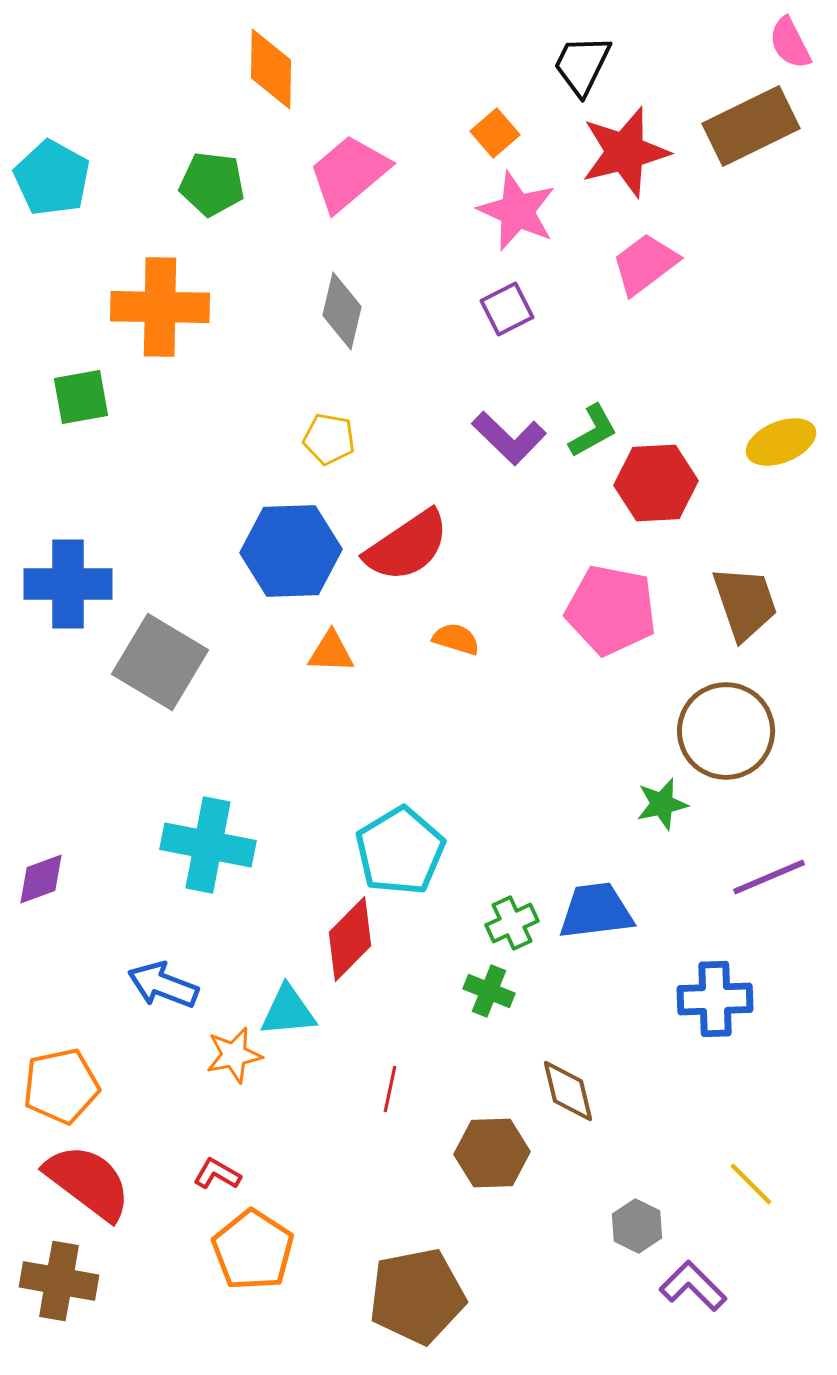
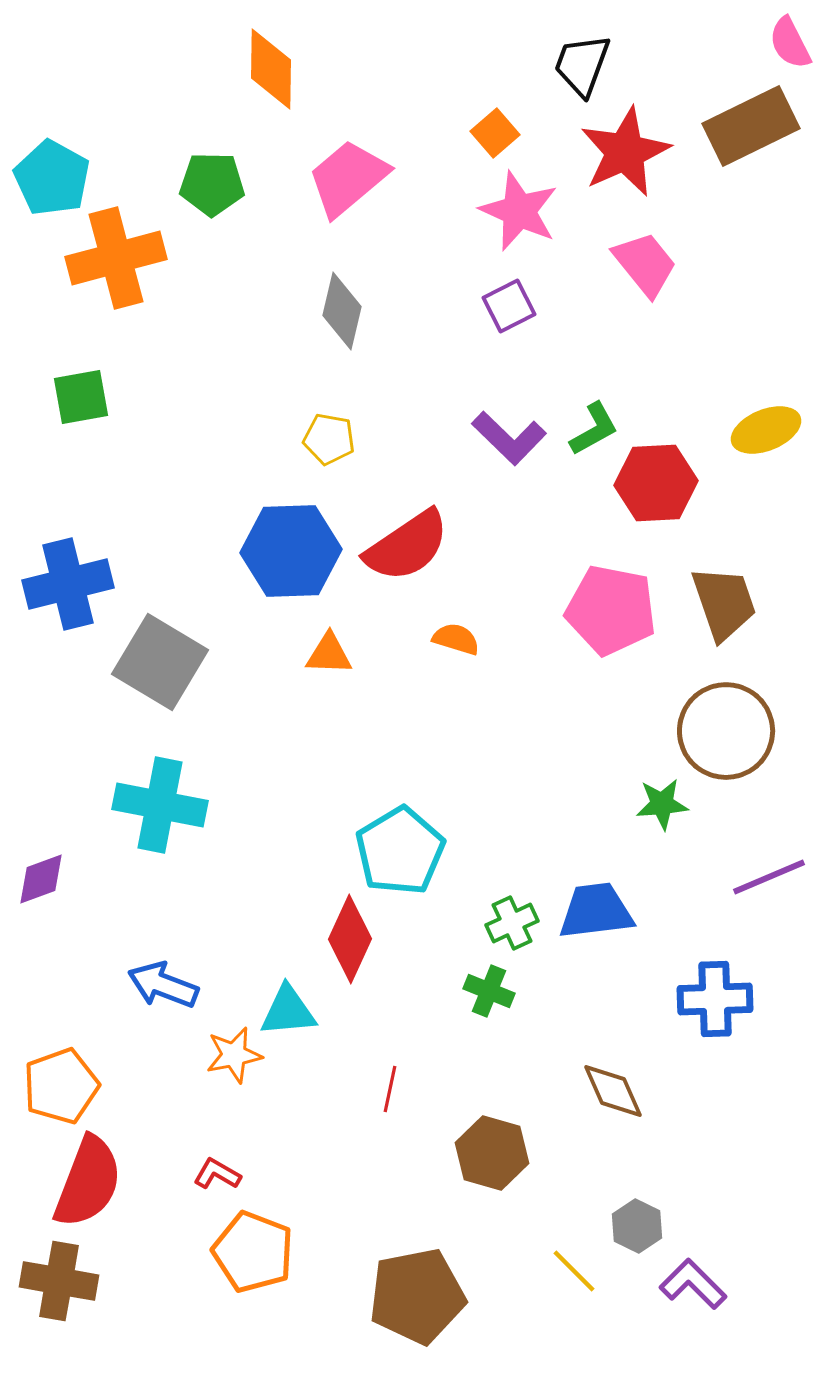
black trapezoid at (582, 65): rotated 6 degrees counterclockwise
red star at (625, 152): rotated 10 degrees counterclockwise
pink trapezoid at (349, 173): moved 1 px left, 5 px down
green pentagon at (212, 184): rotated 6 degrees counterclockwise
pink star at (517, 211): moved 2 px right
pink trapezoid at (645, 264): rotated 88 degrees clockwise
orange cross at (160, 307): moved 44 px left, 49 px up; rotated 16 degrees counterclockwise
purple square at (507, 309): moved 2 px right, 3 px up
green L-shape at (593, 431): moved 1 px right, 2 px up
yellow ellipse at (781, 442): moved 15 px left, 12 px up
blue cross at (68, 584): rotated 14 degrees counterclockwise
brown trapezoid at (745, 603): moved 21 px left
orange triangle at (331, 652): moved 2 px left, 2 px down
green star at (662, 804): rotated 8 degrees clockwise
cyan cross at (208, 845): moved 48 px left, 40 px up
red diamond at (350, 939): rotated 20 degrees counterclockwise
orange pentagon at (61, 1086): rotated 8 degrees counterclockwise
brown diamond at (568, 1091): moved 45 px right; rotated 10 degrees counterclockwise
brown hexagon at (492, 1153): rotated 18 degrees clockwise
red semicircle at (88, 1182): rotated 74 degrees clockwise
yellow line at (751, 1184): moved 177 px left, 87 px down
orange pentagon at (253, 1250): moved 2 px down; rotated 12 degrees counterclockwise
purple L-shape at (693, 1286): moved 2 px up
